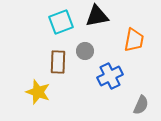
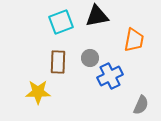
gray circle: moved 5 px right, 7 px down
yellow star: rotated 20 degrees counterclockwise
